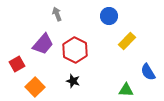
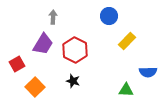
gray arrow: moved 4 px left, 3 px down; rotated 24 degrees clockwise
purple trapezoid: rotated 10 degrees counterclockwise
blue semicircle: rotated 60 degrees counterclockwise
